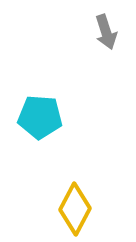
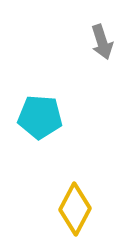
gray arrow: moved 4 px left, 10 px down
